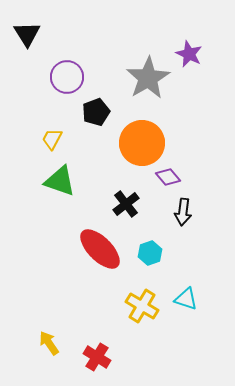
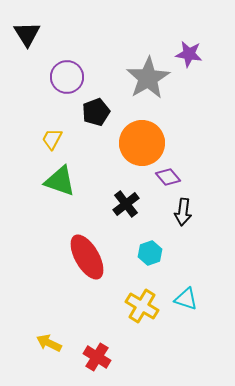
purple star: rotated 16 degrees counterclockwise
red ellipse: moved 13 px left, 8 px down; rotated 15 degrees clockwise
yellow arrow: rotated 30 degrees counterclockwise
